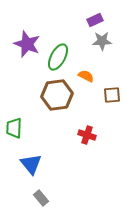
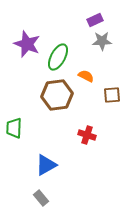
blue triangle: moved 15 px right, 1 px down; rotated 40 degrees clockwise
